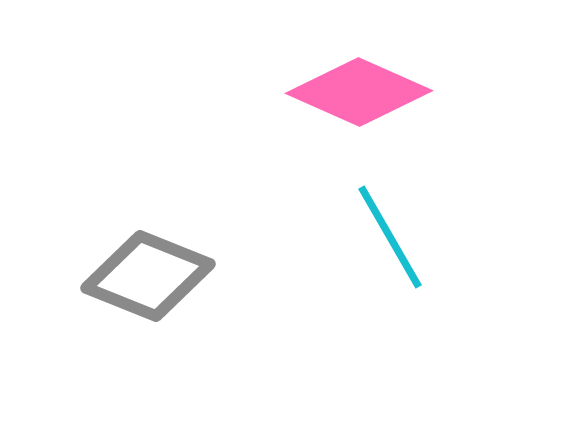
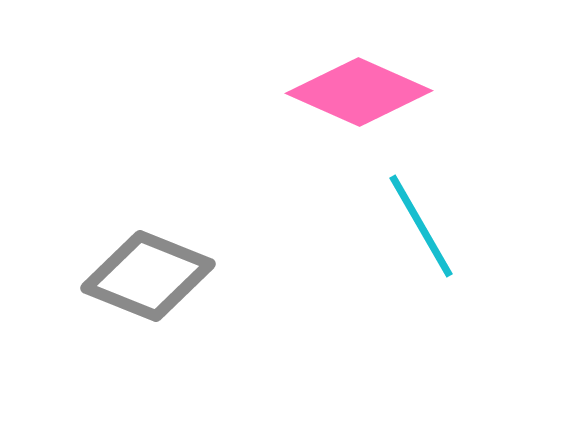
cyan line: moved 31 px right, 11 px up
